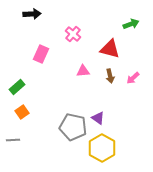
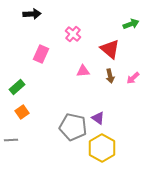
red triangle: rotated 25 degrees clockwise
gray line: moved 2 px left
